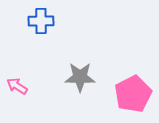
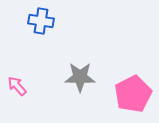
blue cross: rotated 10 degrees clockwise
pink arrow: rotated 15 degrees clockwise
